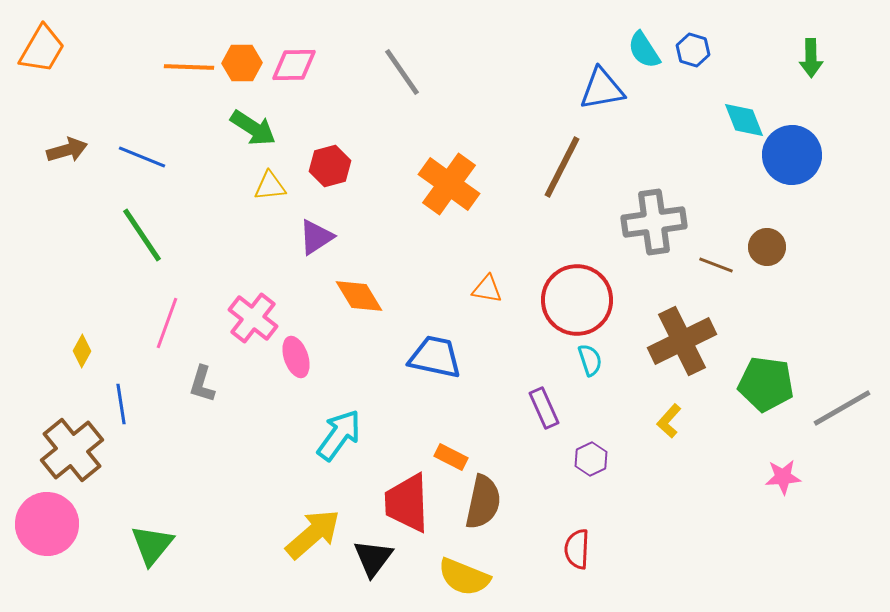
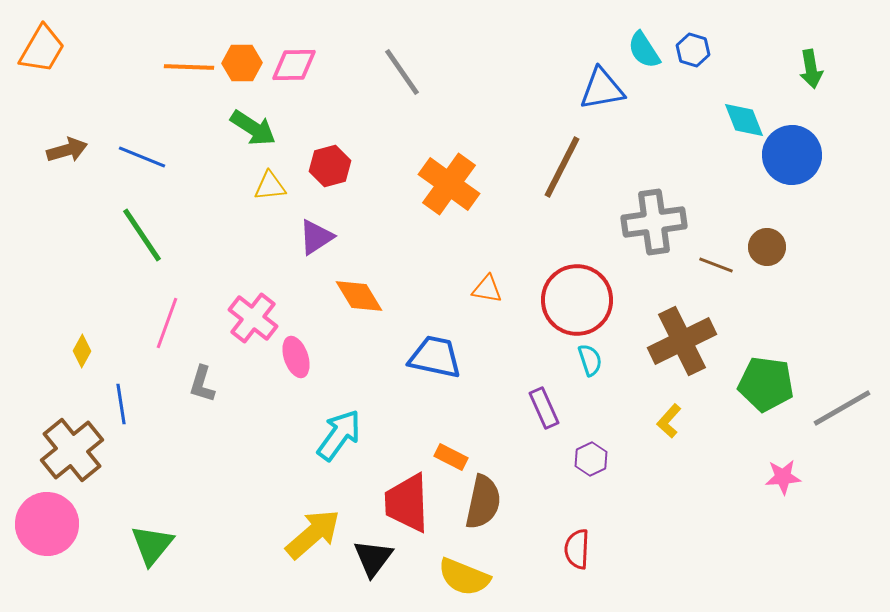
green arrow at (811, 58): moved 11 px down; rotated 9 degrees counterclockwise
